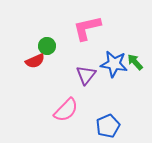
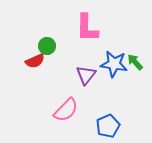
pink L-shape: rotated 76 degrees counterclockwise
